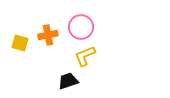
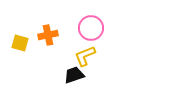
pink circle: moved 10 px right, 1 px down
black trapezoid: moved 6 px right, 6 px up
